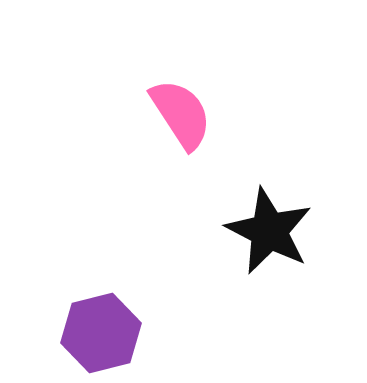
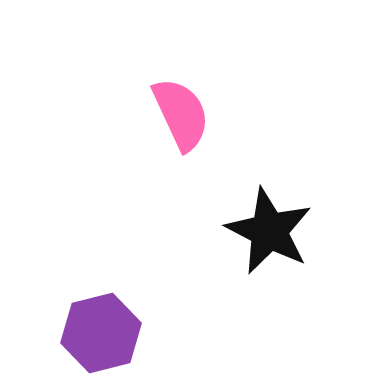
pink semicircle: rotated 8 degrees clockwise
